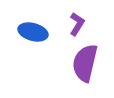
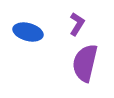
blue ellipse: moved 5 px left
